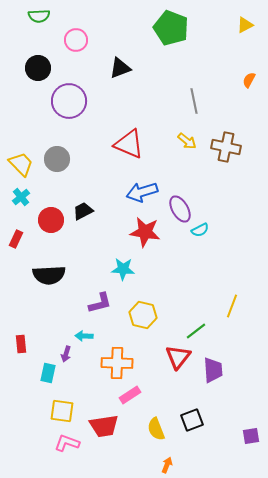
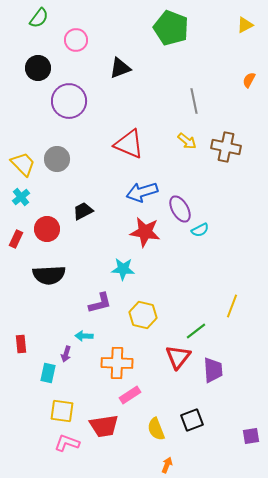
green semicircle at (39, 16): moved 2 px down; rotated 50 degrees counterclockwise
yellow trapezoid at (21, 164): moved 2 px right
red circle at (51, 220): moved 4 px left, 9 px down
